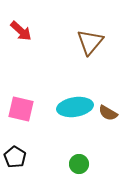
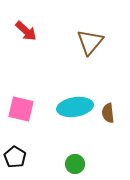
red arrow: moved 5 px right
brown semicircle: rotated 54 degrees clockwise
green circle: moved 4 px left
